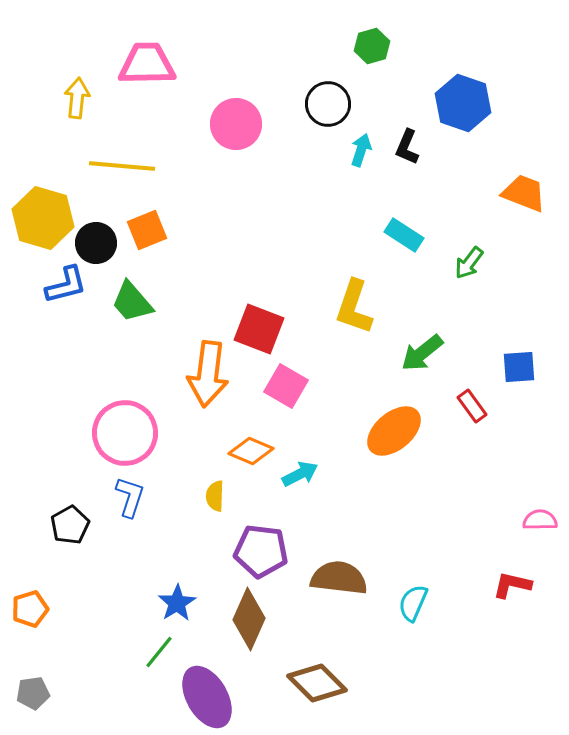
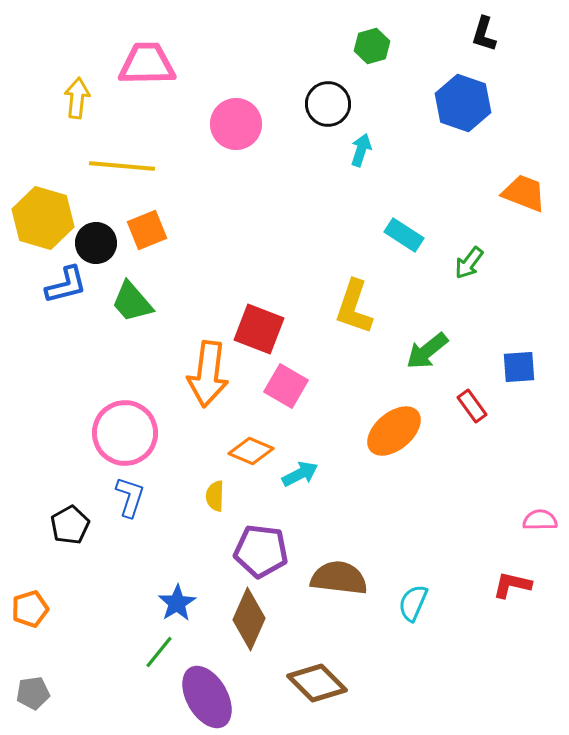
black L-shape at (407, 147): moved 77 px right, 113 px up; rotated 6 degrees counterclockwise
green arrow at (422, 353): moved 5 px right, 2 px up
